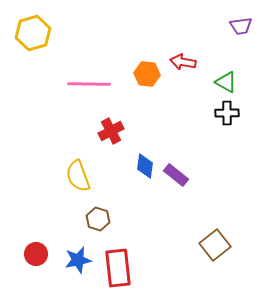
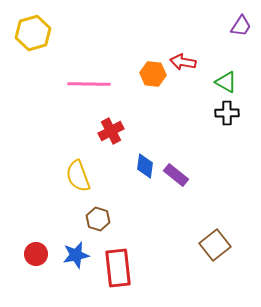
purple trapezoid: rotated 50 degrees counterclockwise
orange hexagon: moved 6 px right
blue star: moved 2 px left, 5 px up
